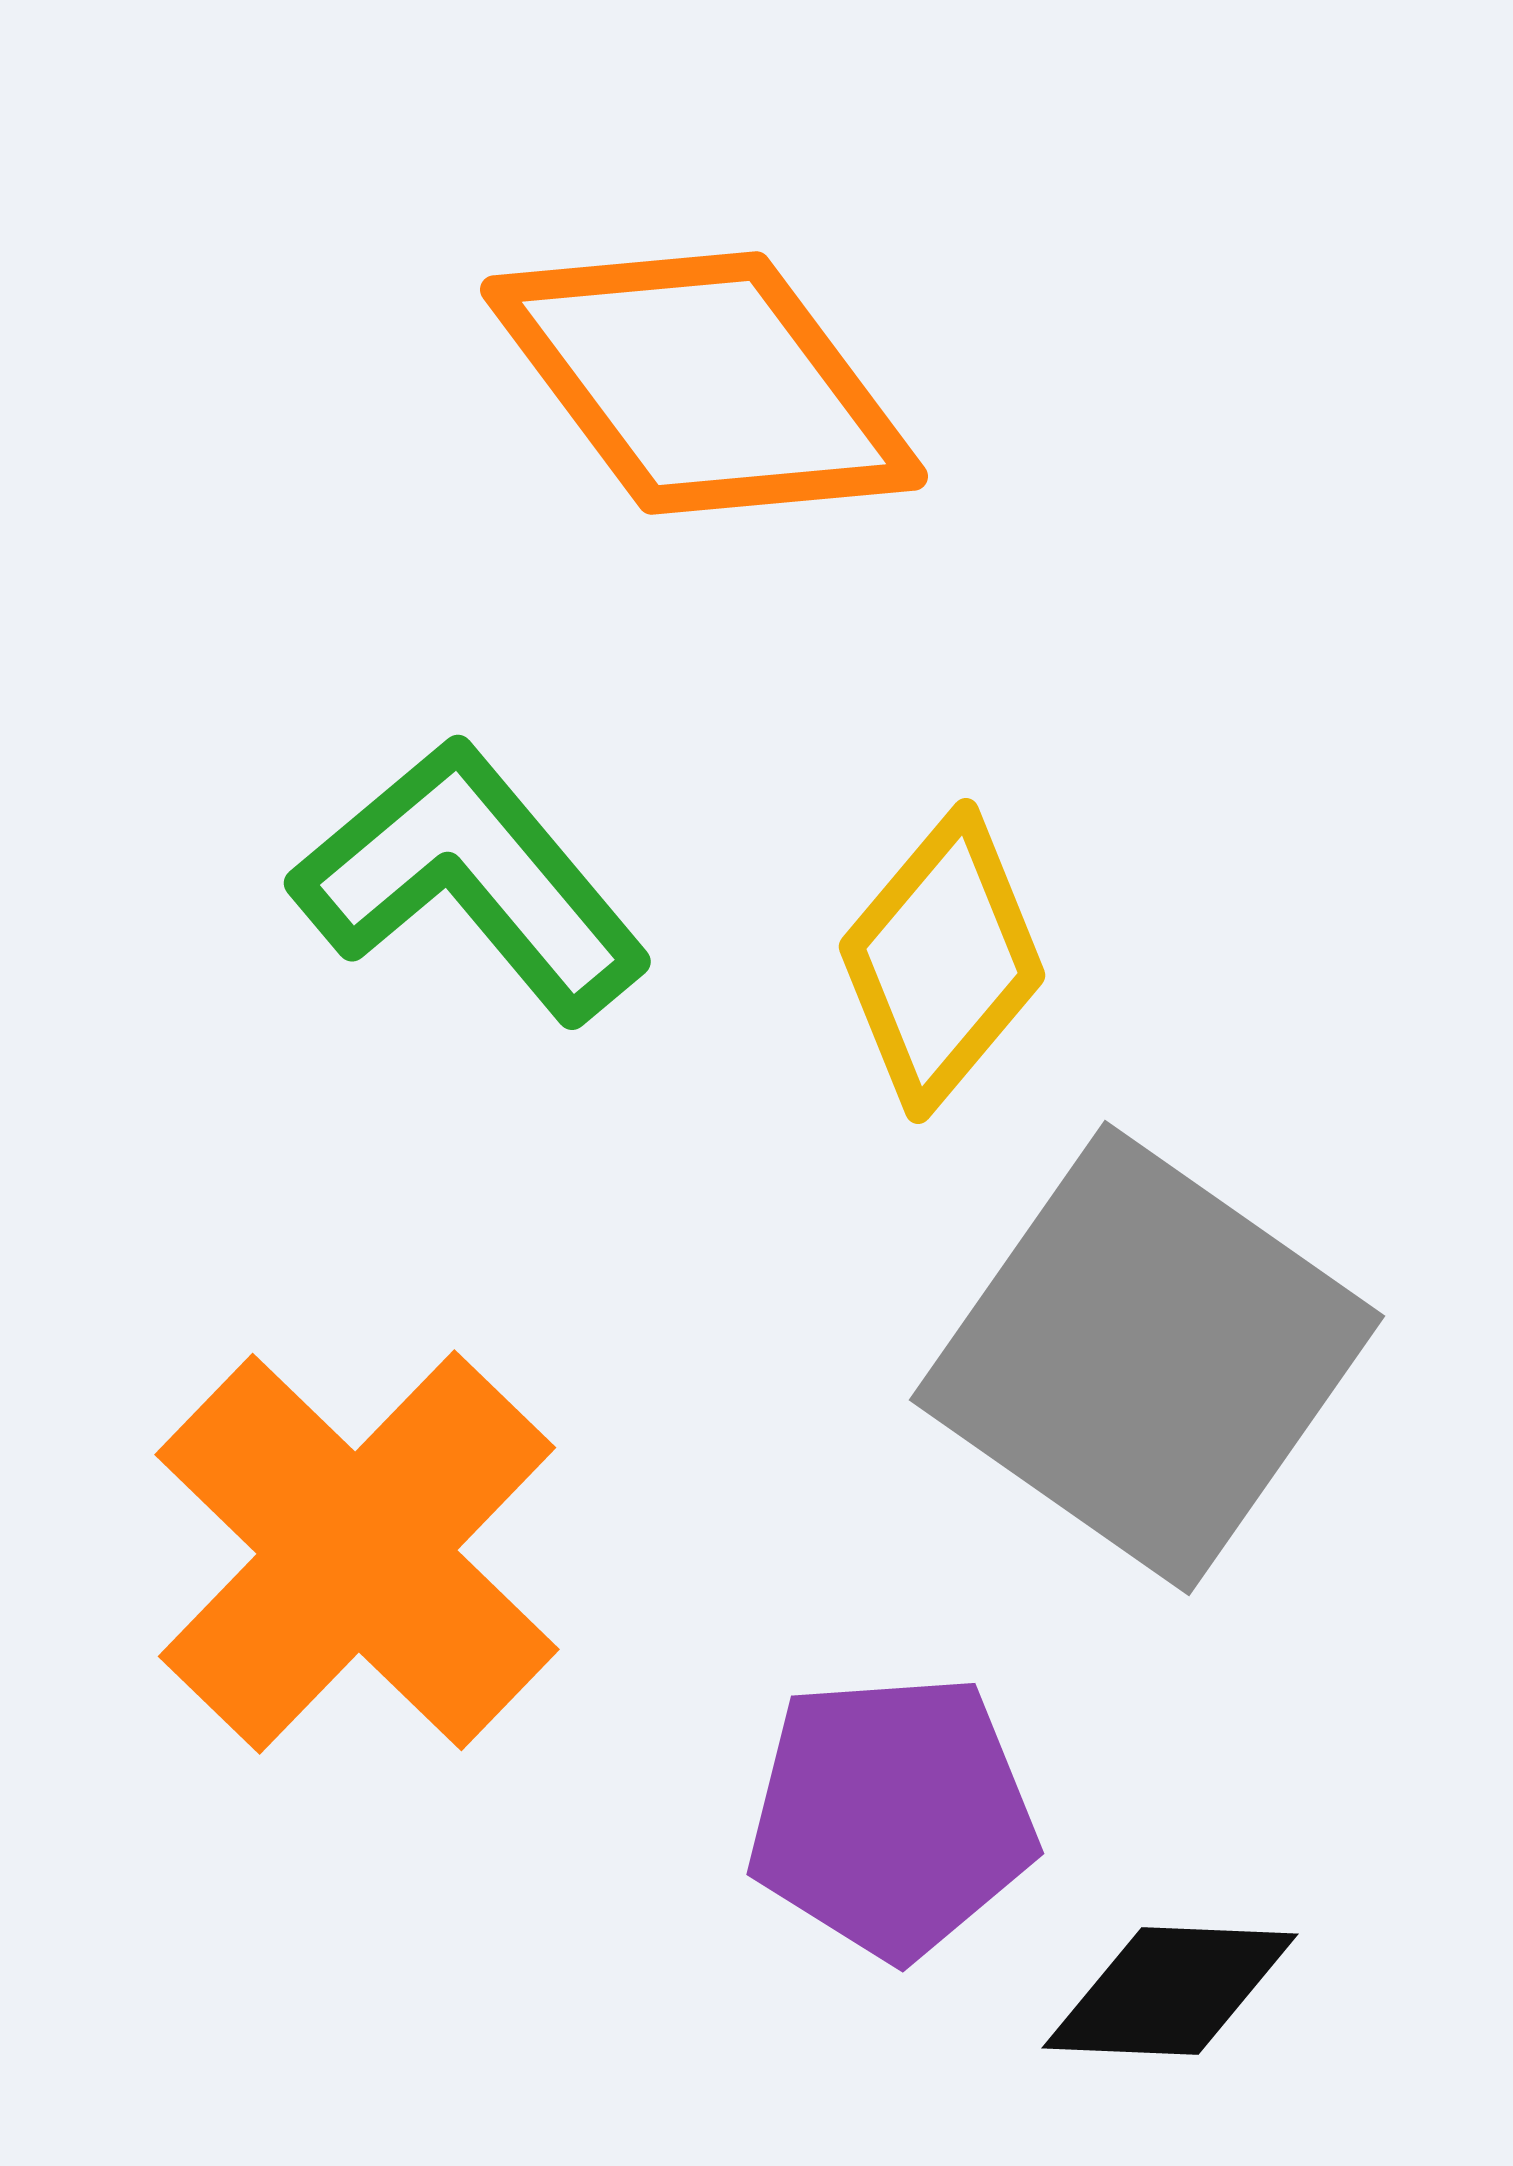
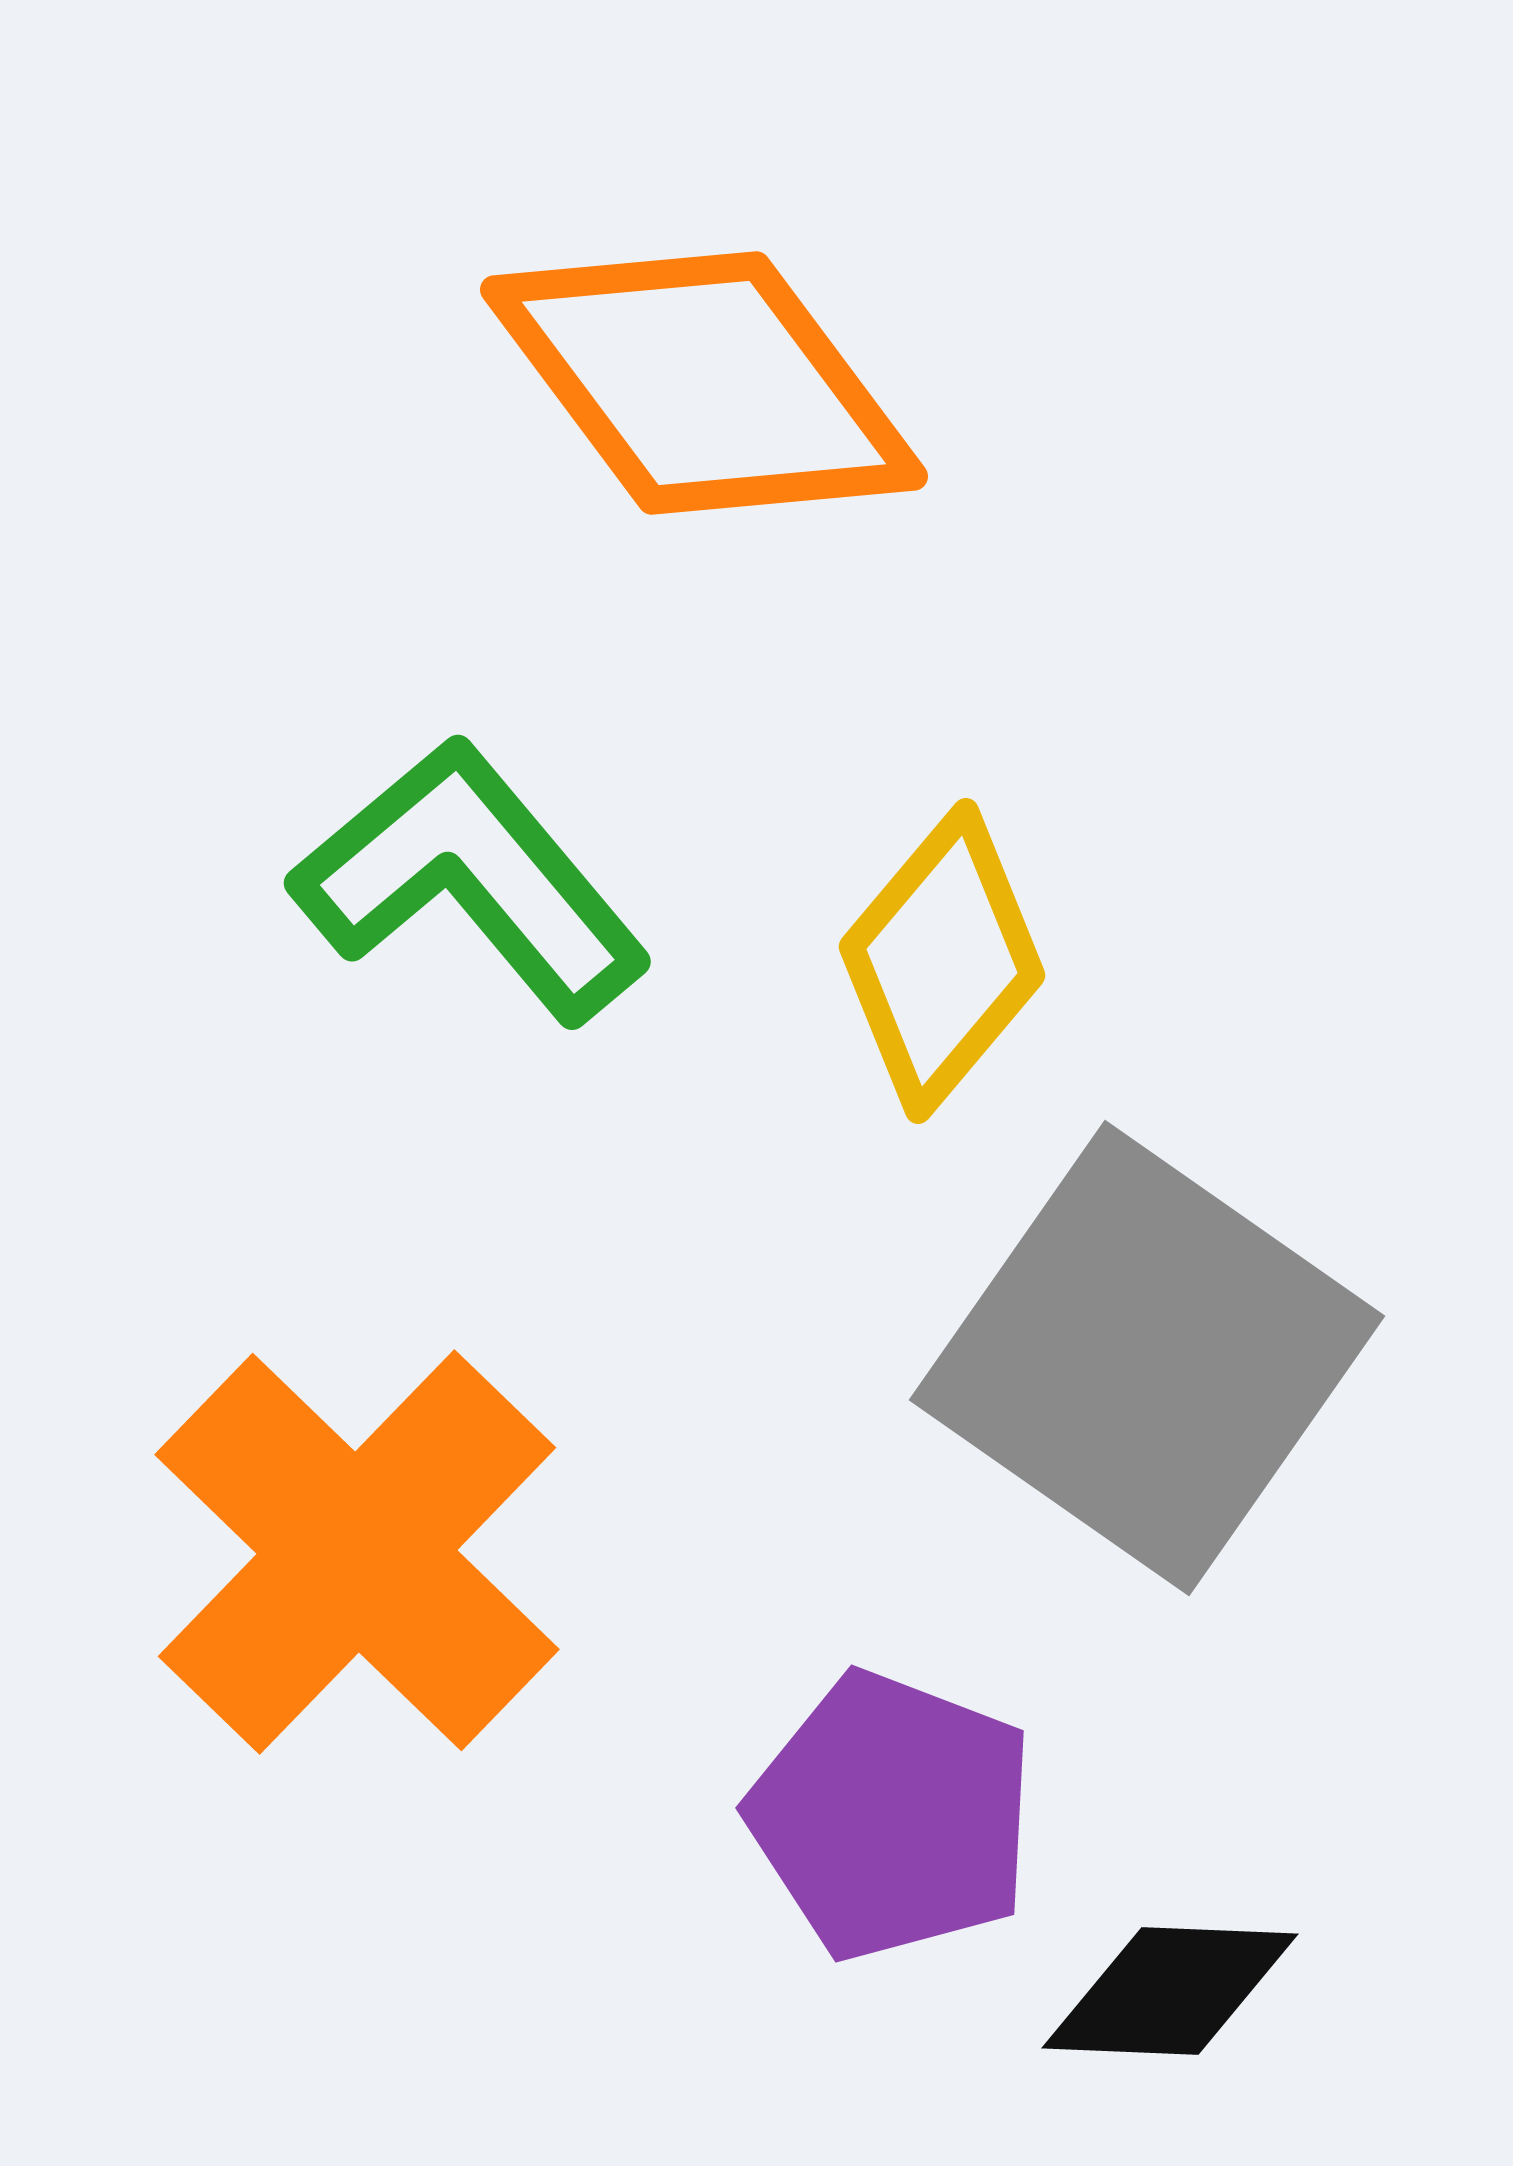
purple pentagon: rotated 25 degrees clockwise
